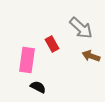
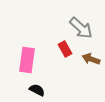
red rectangle: moved 13 px right, 5 px down
brown arrow: moved 3 px down
black semicircle: moved 1 px left, 3 px down
